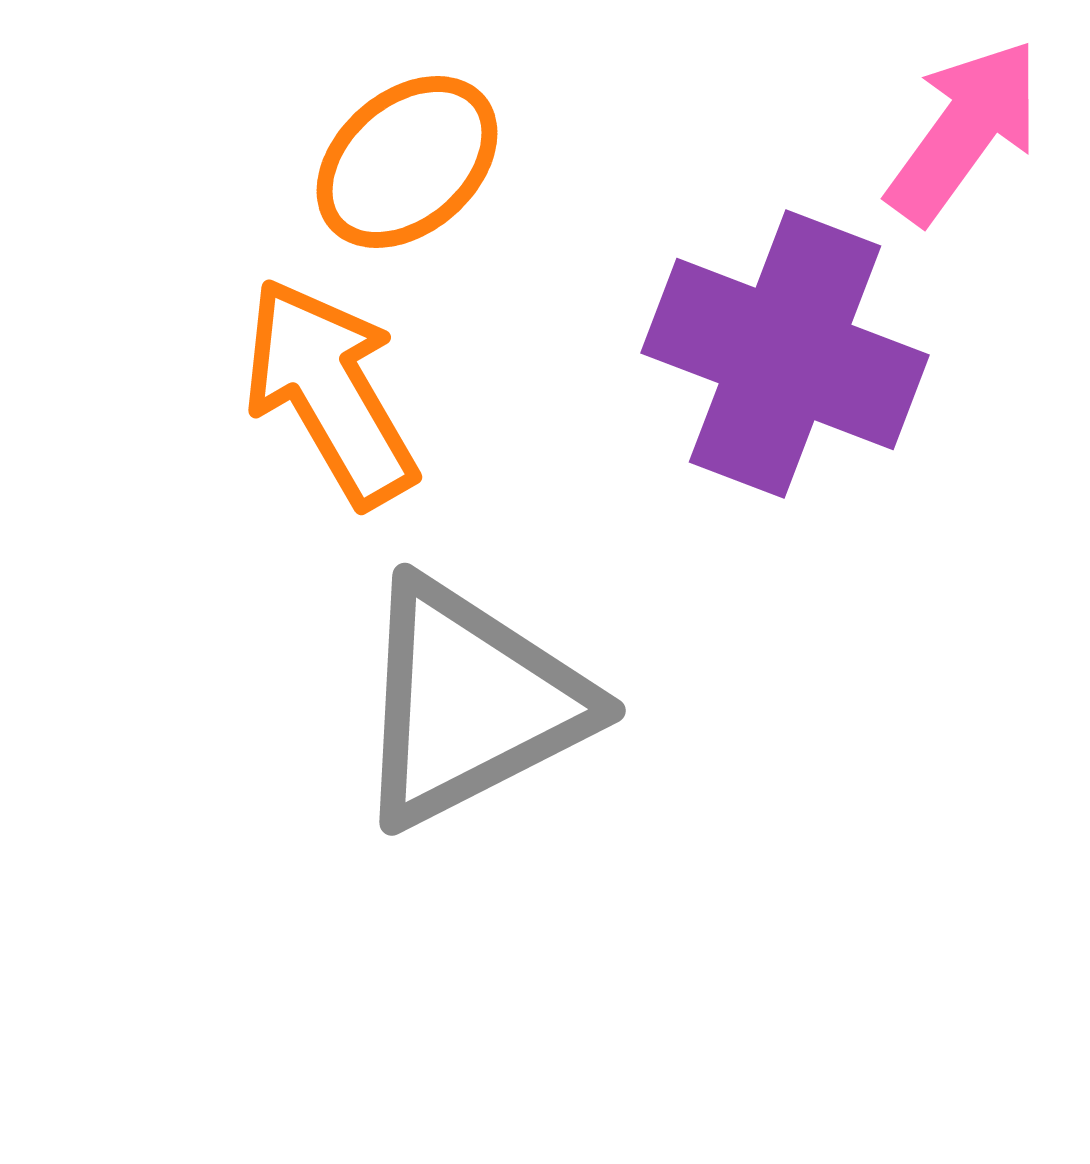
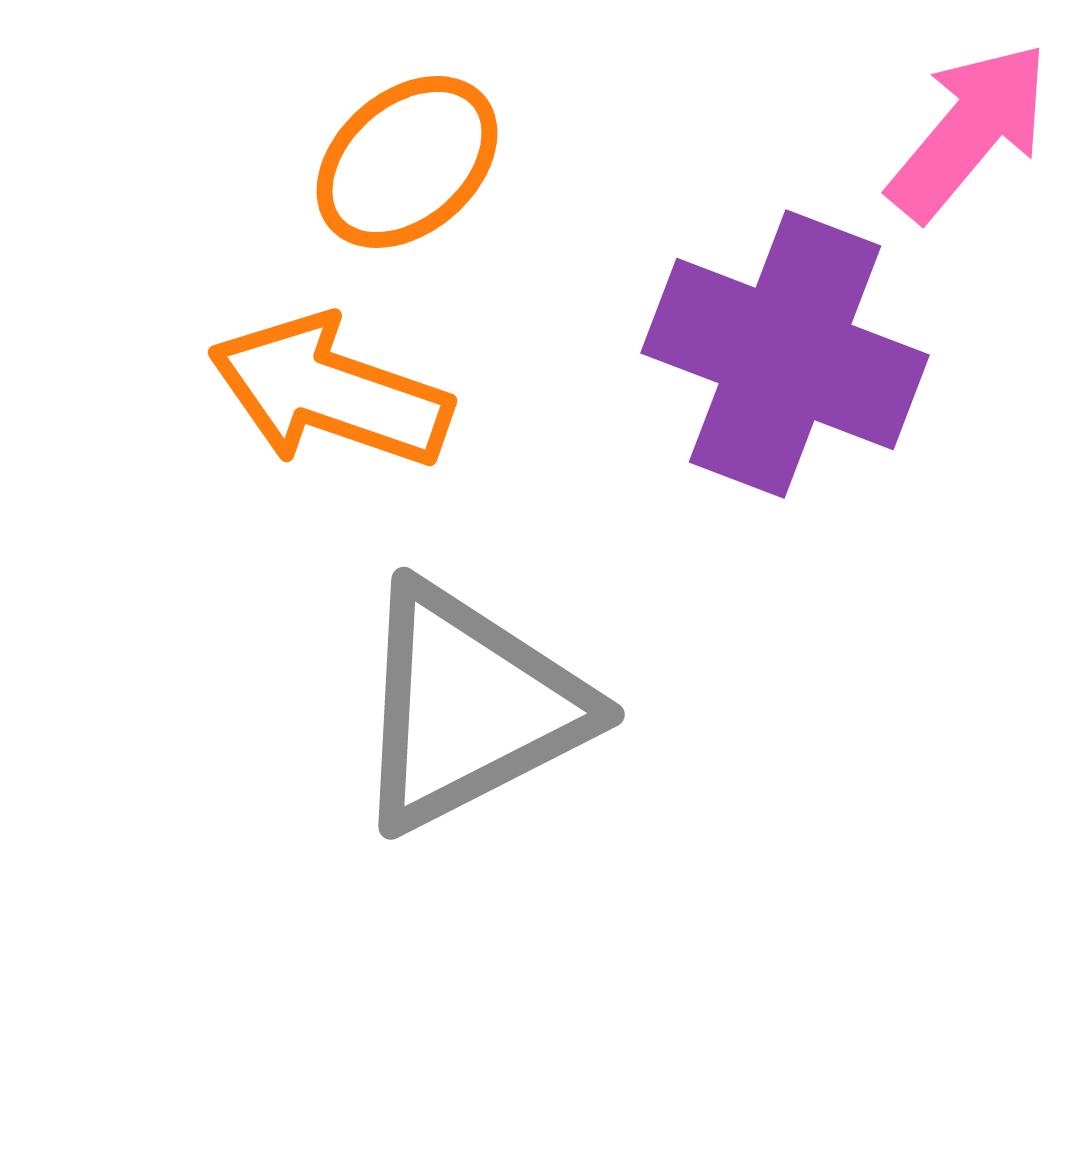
pink arrow: moved 5 px right; rotated 4 degrees clockwise
orange arrow: rotated 41 degrees counterclockwise
gray triangle: moved 1 px left, 4 px down
